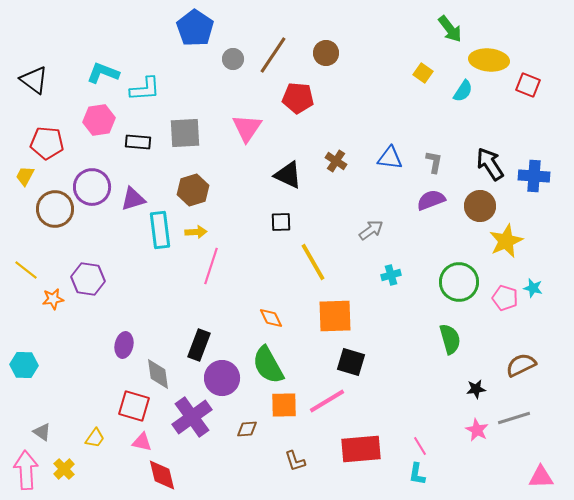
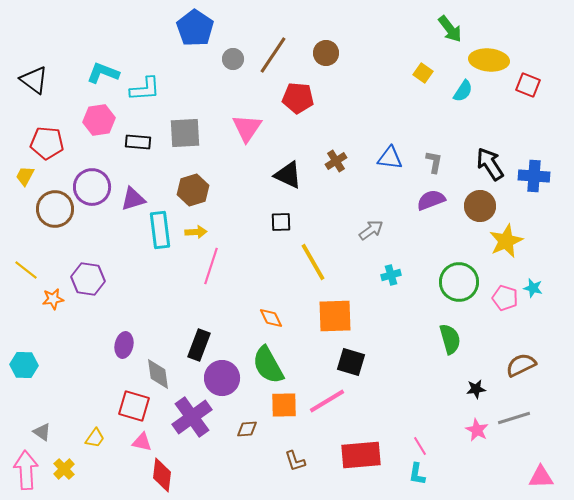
brown cross at (336, 161): rotated 25 degrees clockwise
red rectangle at (361, 449): moved 6 px down
red diamond at (162, 475): rotated 20 degrees clockwise
